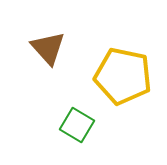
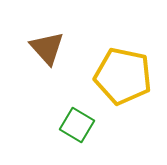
brown triangle: moved 1 px left
